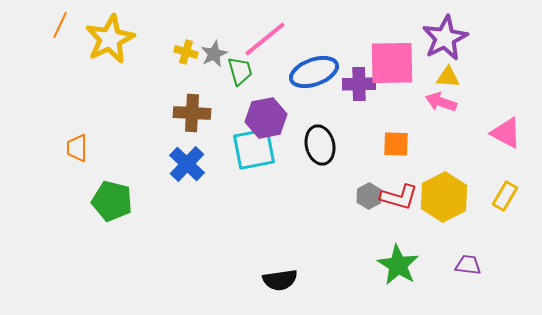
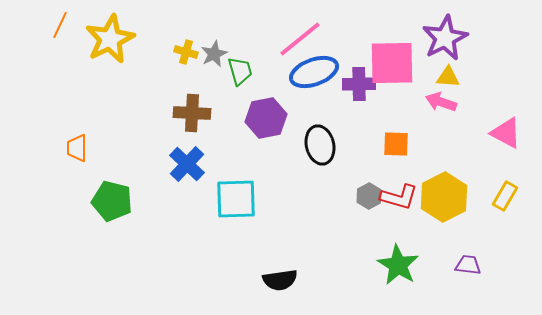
pink line: moved 35 px right
cyan square: moved 18 px left, 50 px down; rotated 9 degrees clockwise
